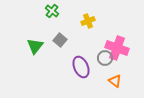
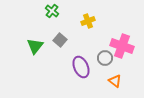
pink cross: moved 5 px right, 2 px up
